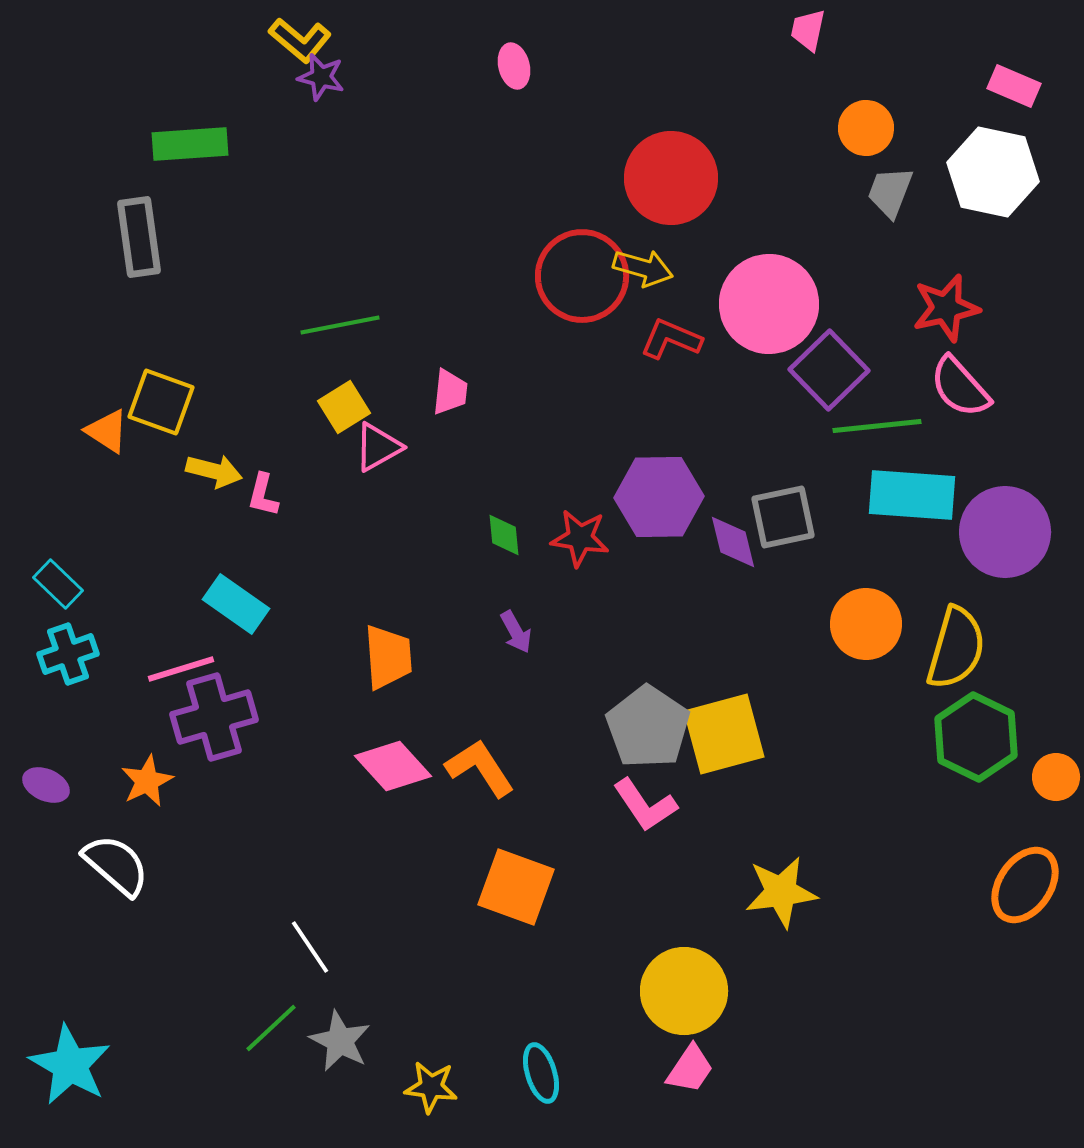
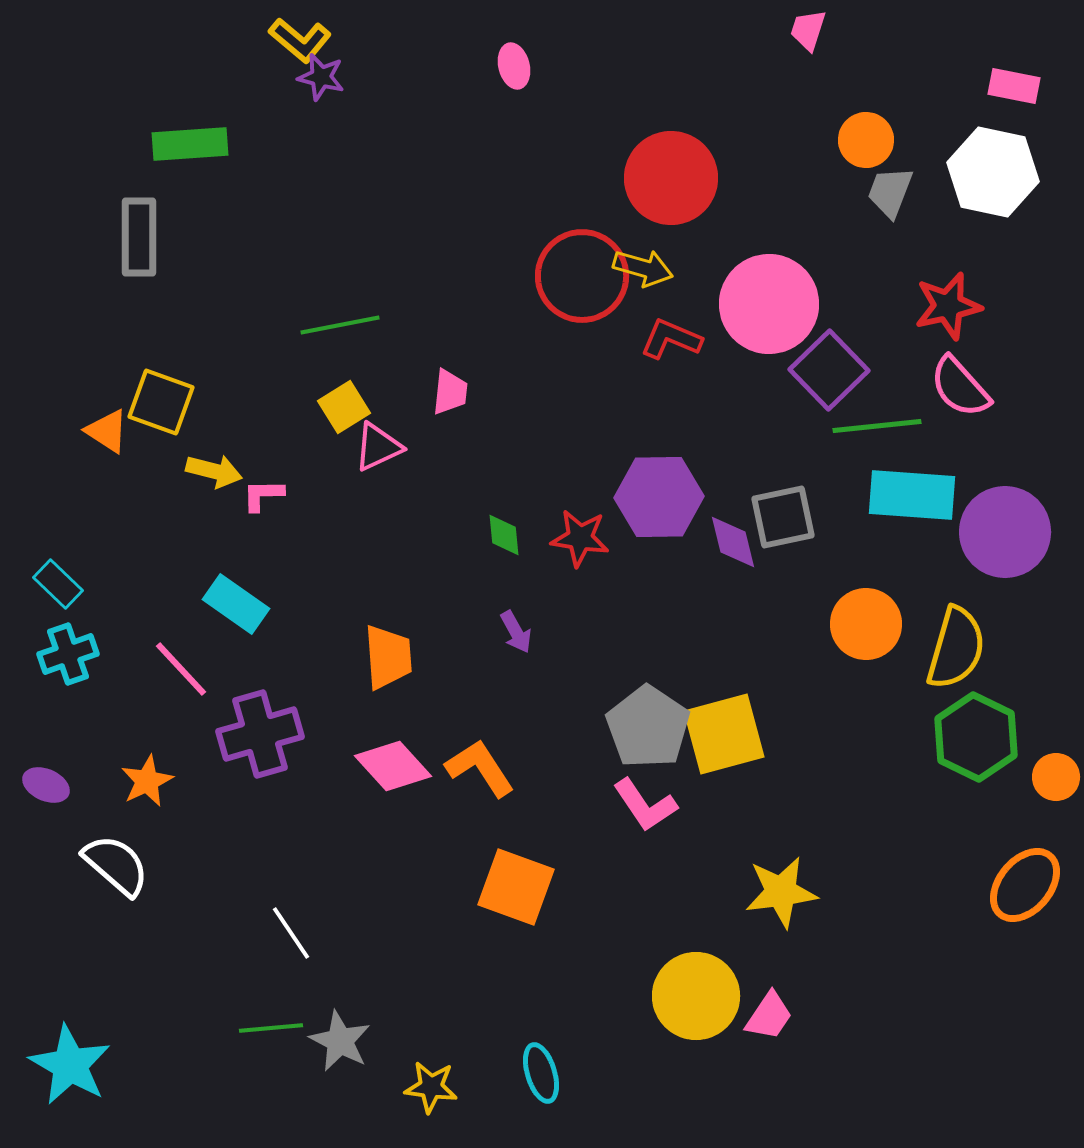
pink trapezoid at (808, 30): rotated 6 degrees clockwise
pink rectangle at (1014, 86): rotated 12 degrees counterclockwise
orange circle at (866, 128): moved 12 px down
gray rectangle at (139, 237): rotated 8 degrees clockwise
red star at (946, 308): moved 2 px right, 2 px up
pink triangle at (378, 447): rotated 4 degrees clockwise
pink L-shape at (263, 495): rotated 75 degrees clockwise
pink line at (181, 669): rotated 64 degrees clockwise
purple cross at (214, 717): moved 46 px right, 17 px down
orange ellipse at (1025, 885): rotated 6 degrees clockwise
white line at (310, 947): moved 19 px left, 14 px up
yellow circle at (684, 991): moved 12 px right, 5 px down
green line at (271, 1028): rotated 38 degrees clockwise
pink trapezoid at (690, 1069): moved 79 px right, 53 px up
